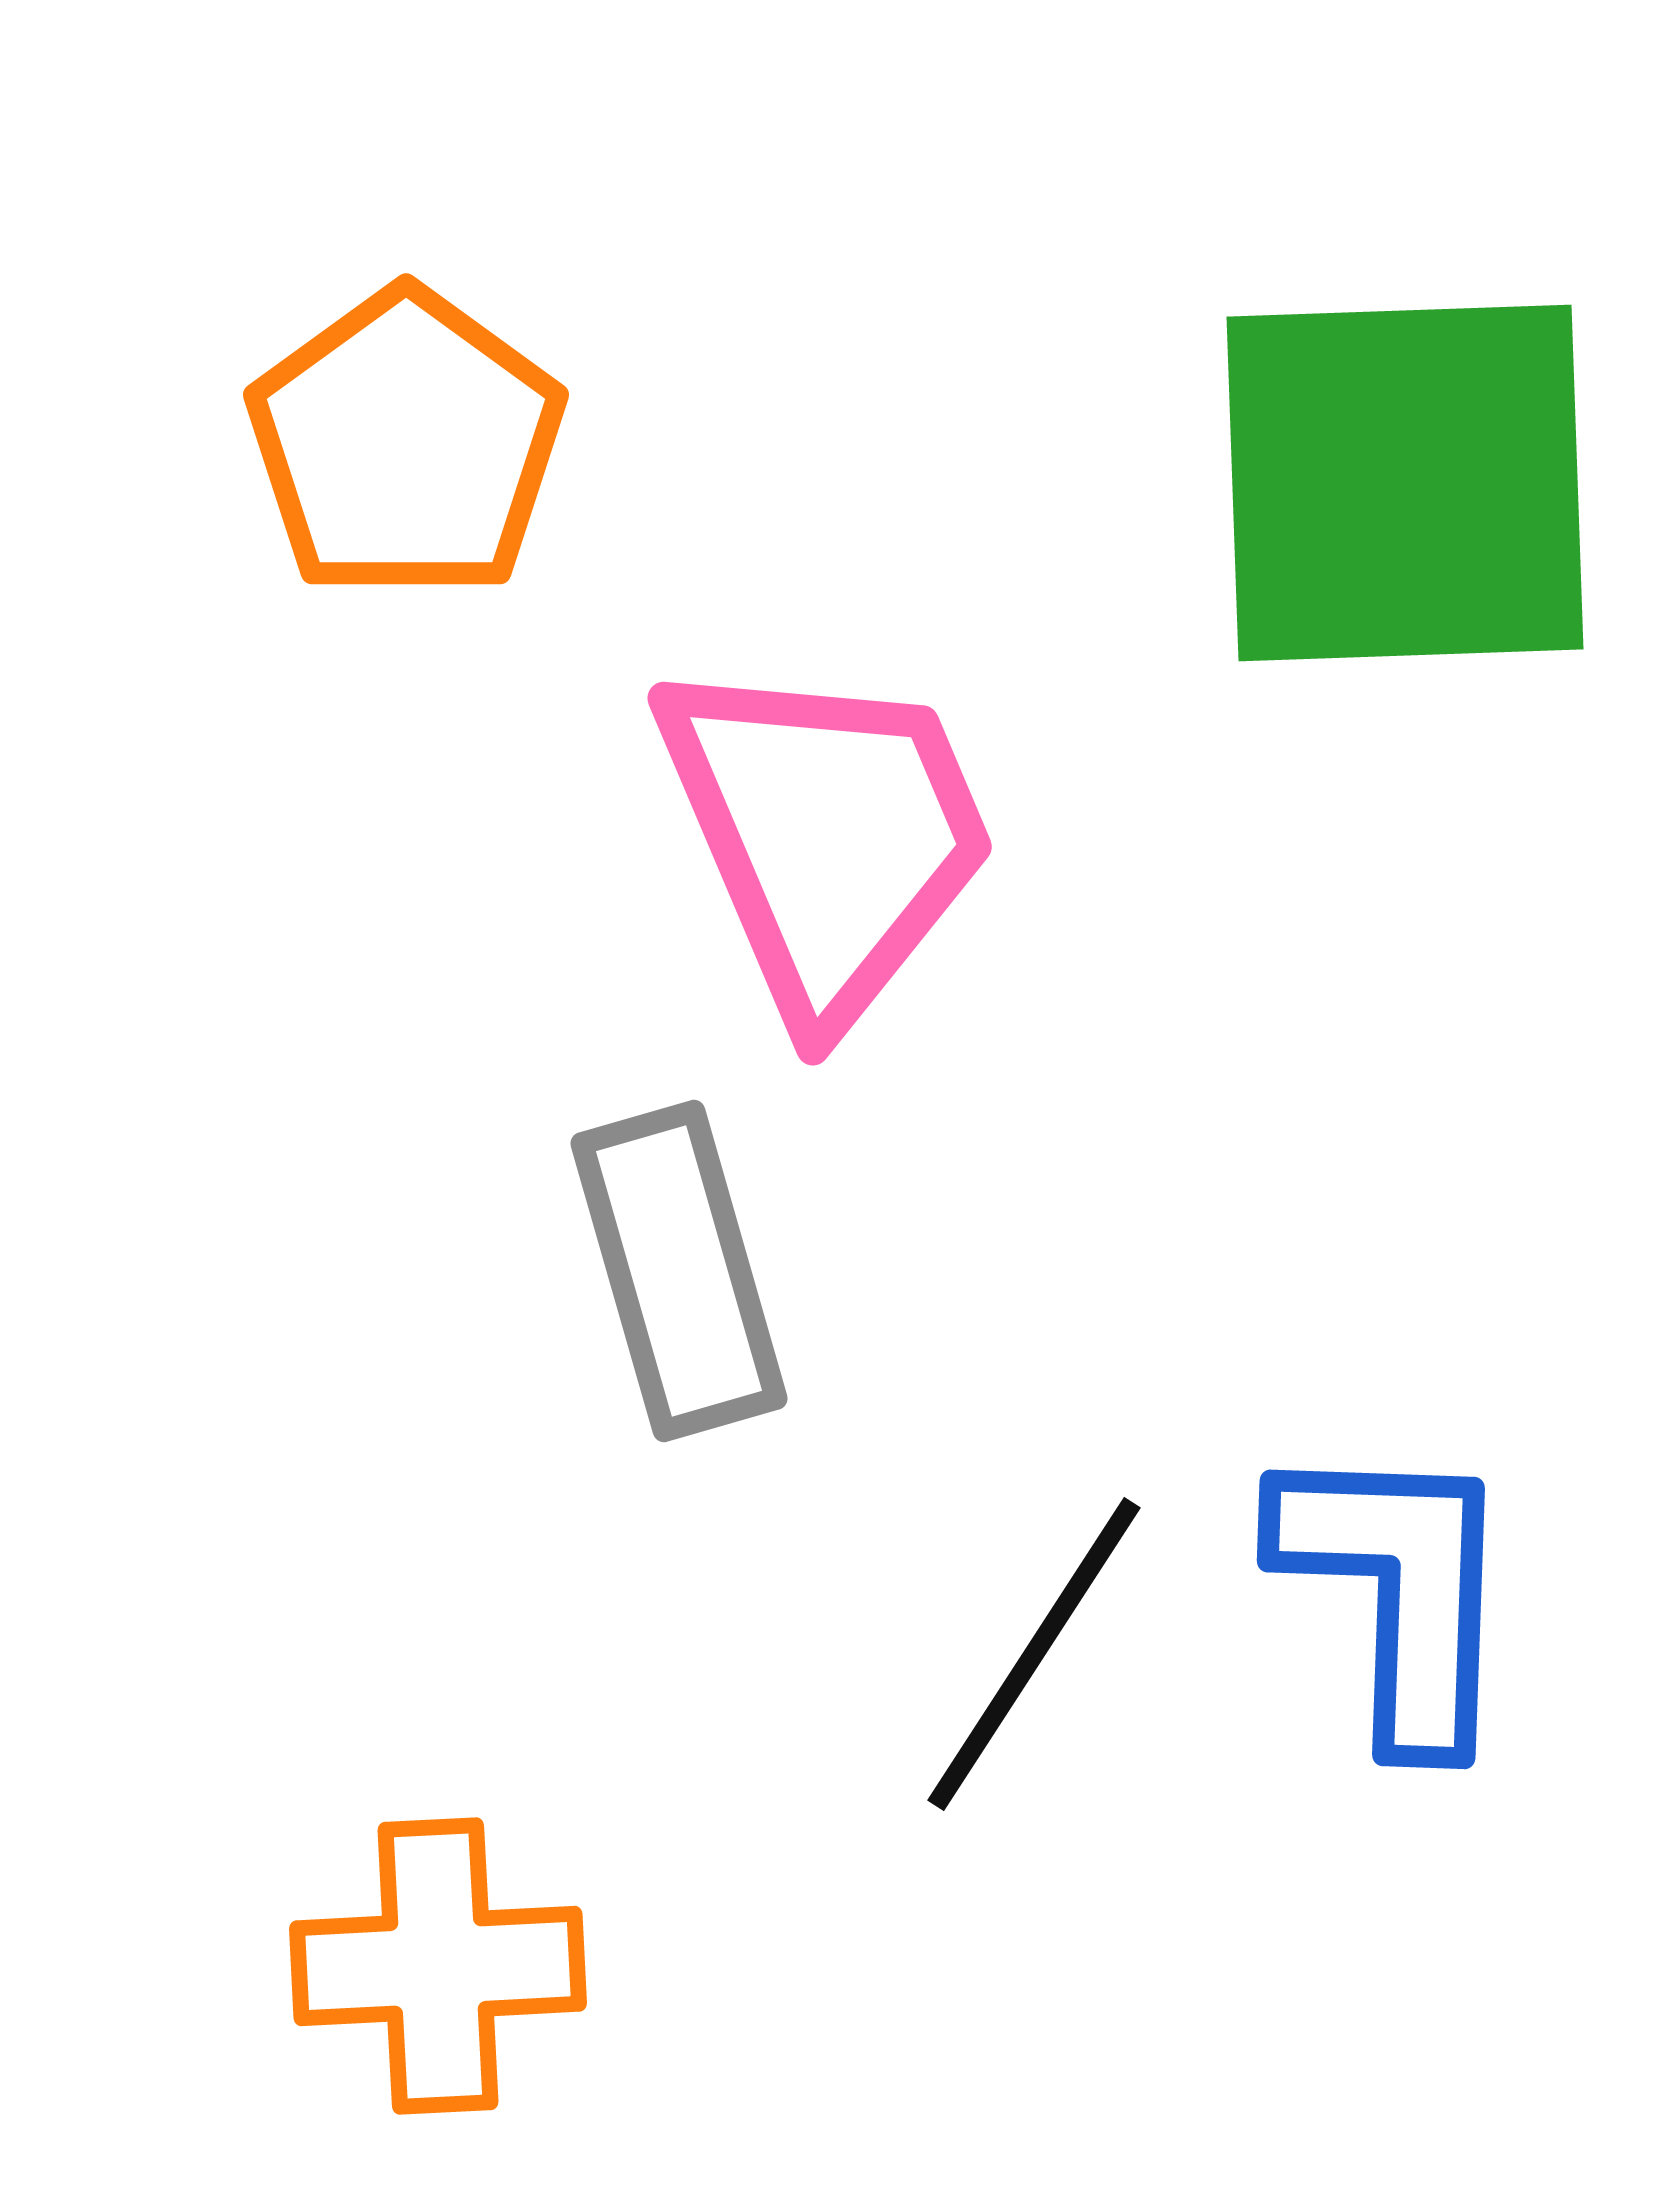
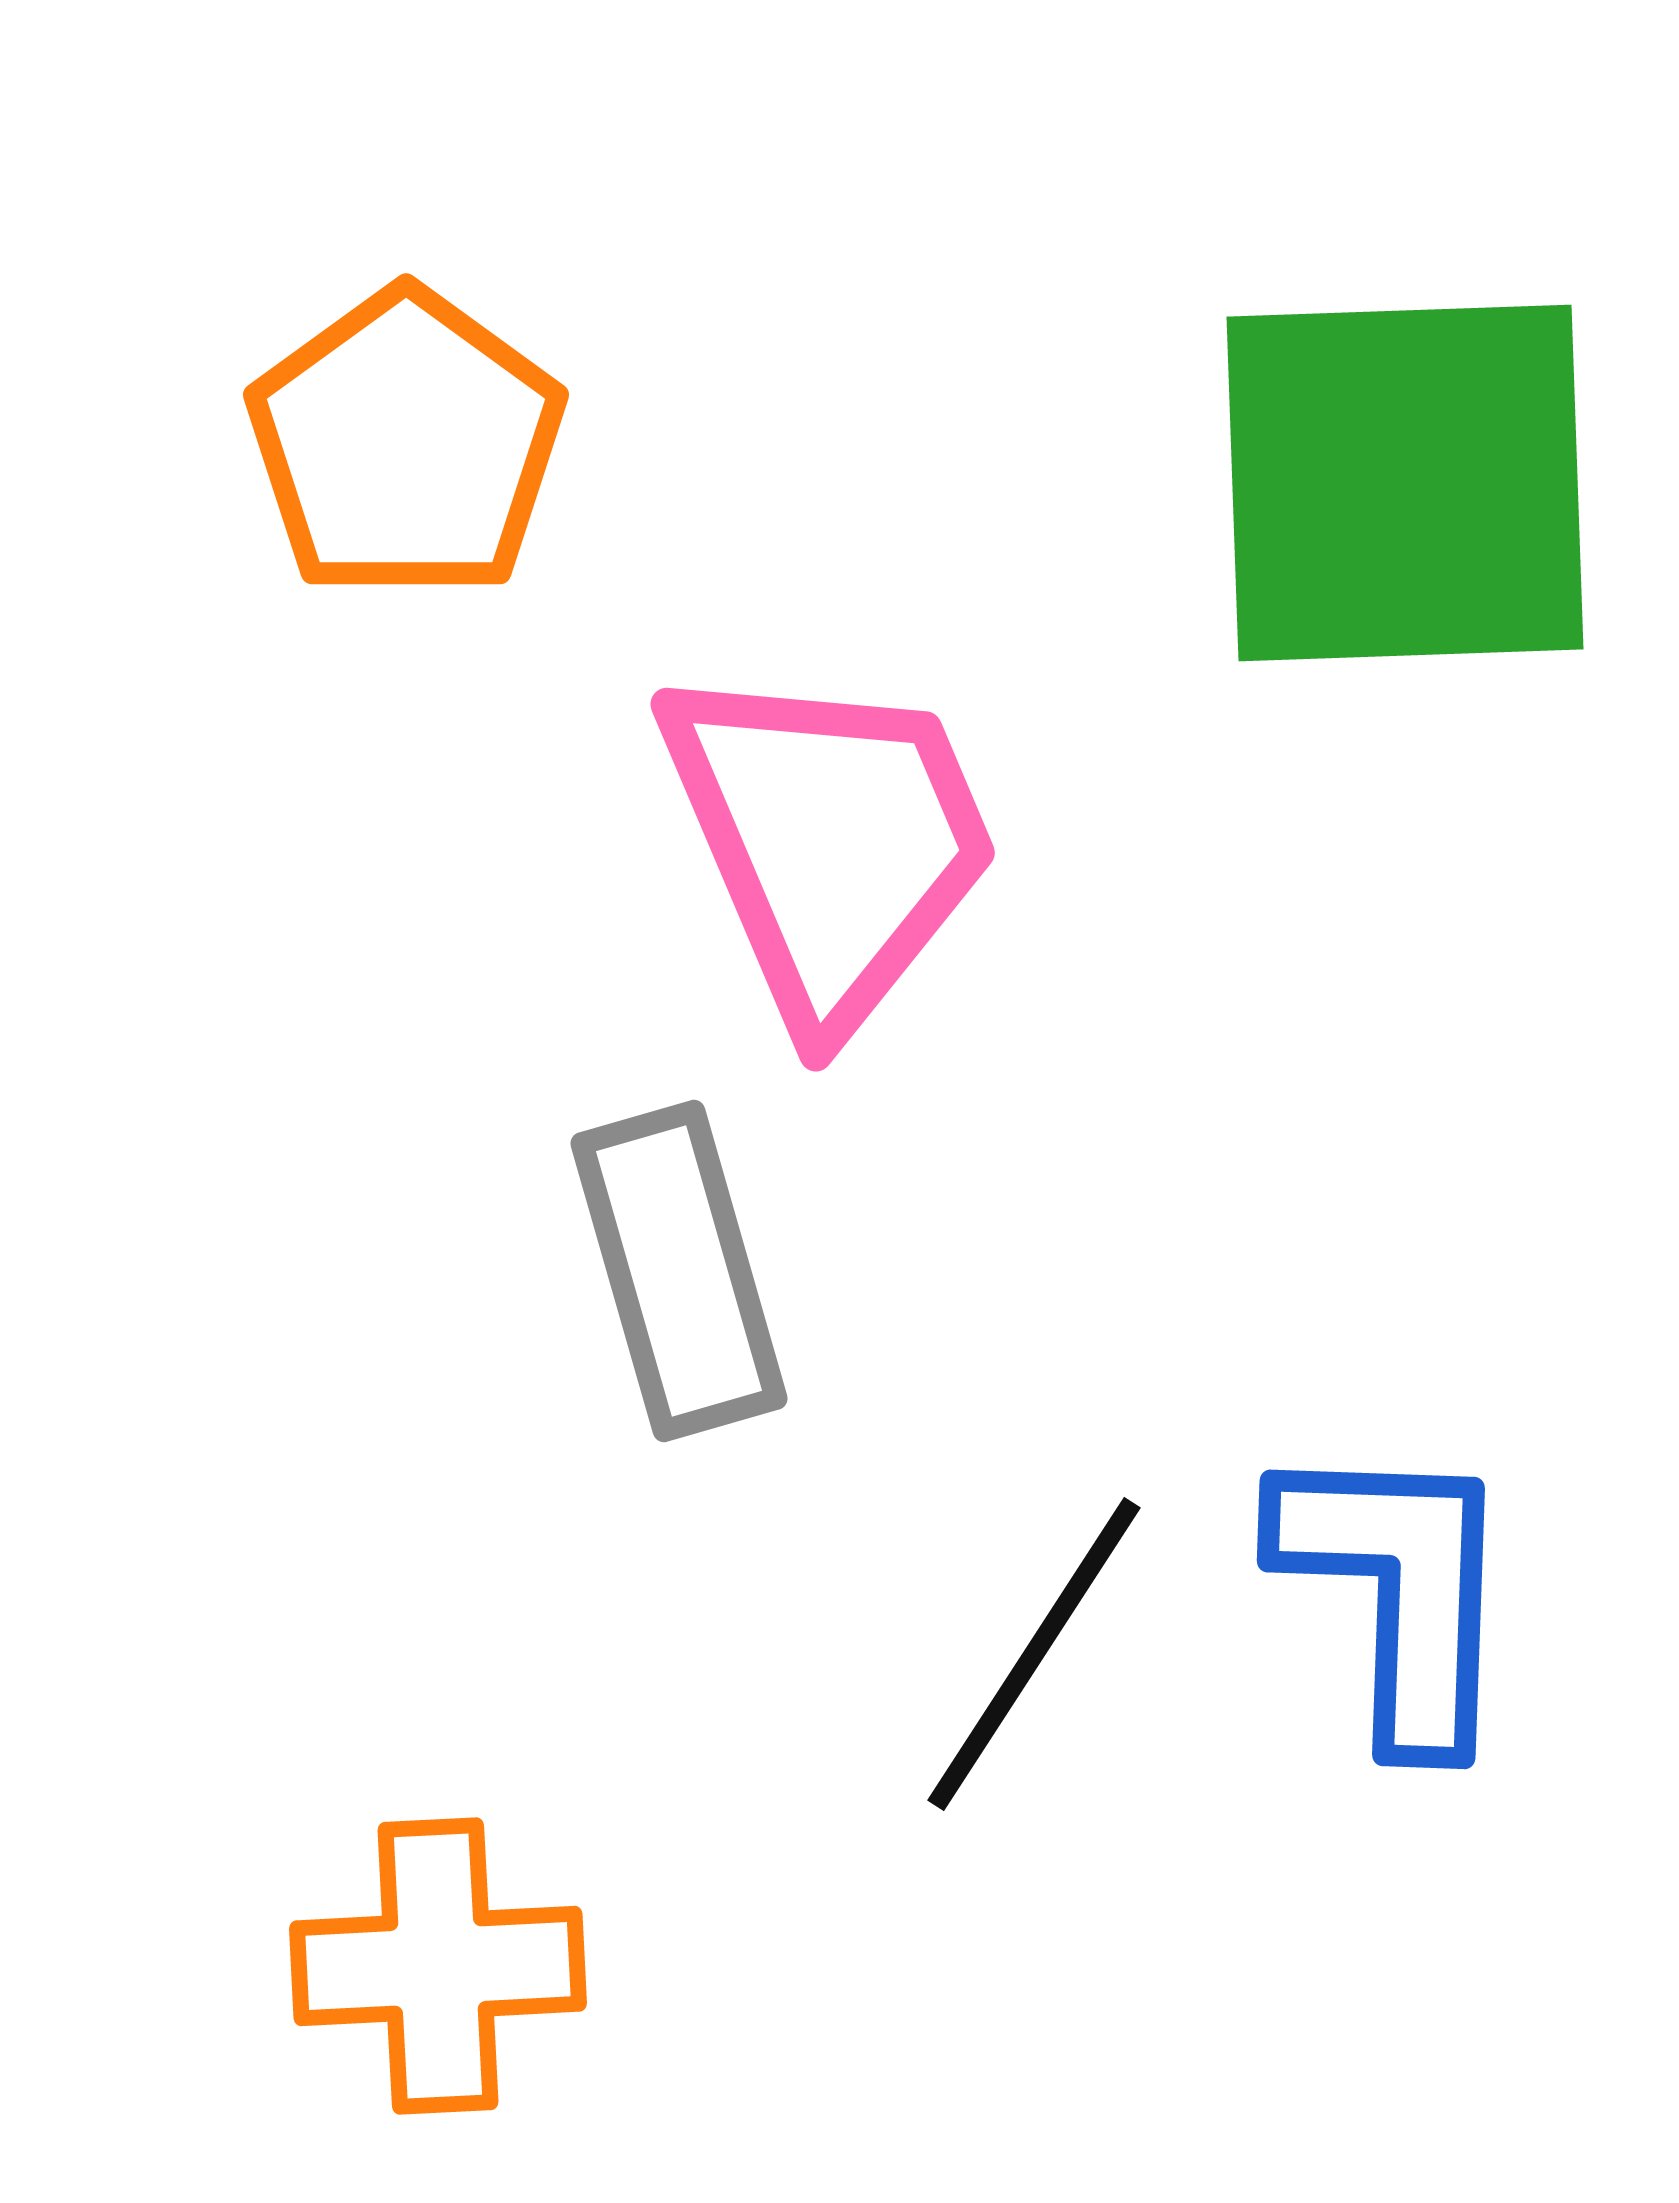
pink trapezoid: moved 3 px right, 6 px down
